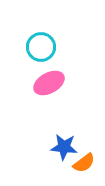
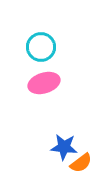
pink ellipse: moved 5 px left; rotated 12 degrees clockwise
orange semicircle: moved 3 px left
